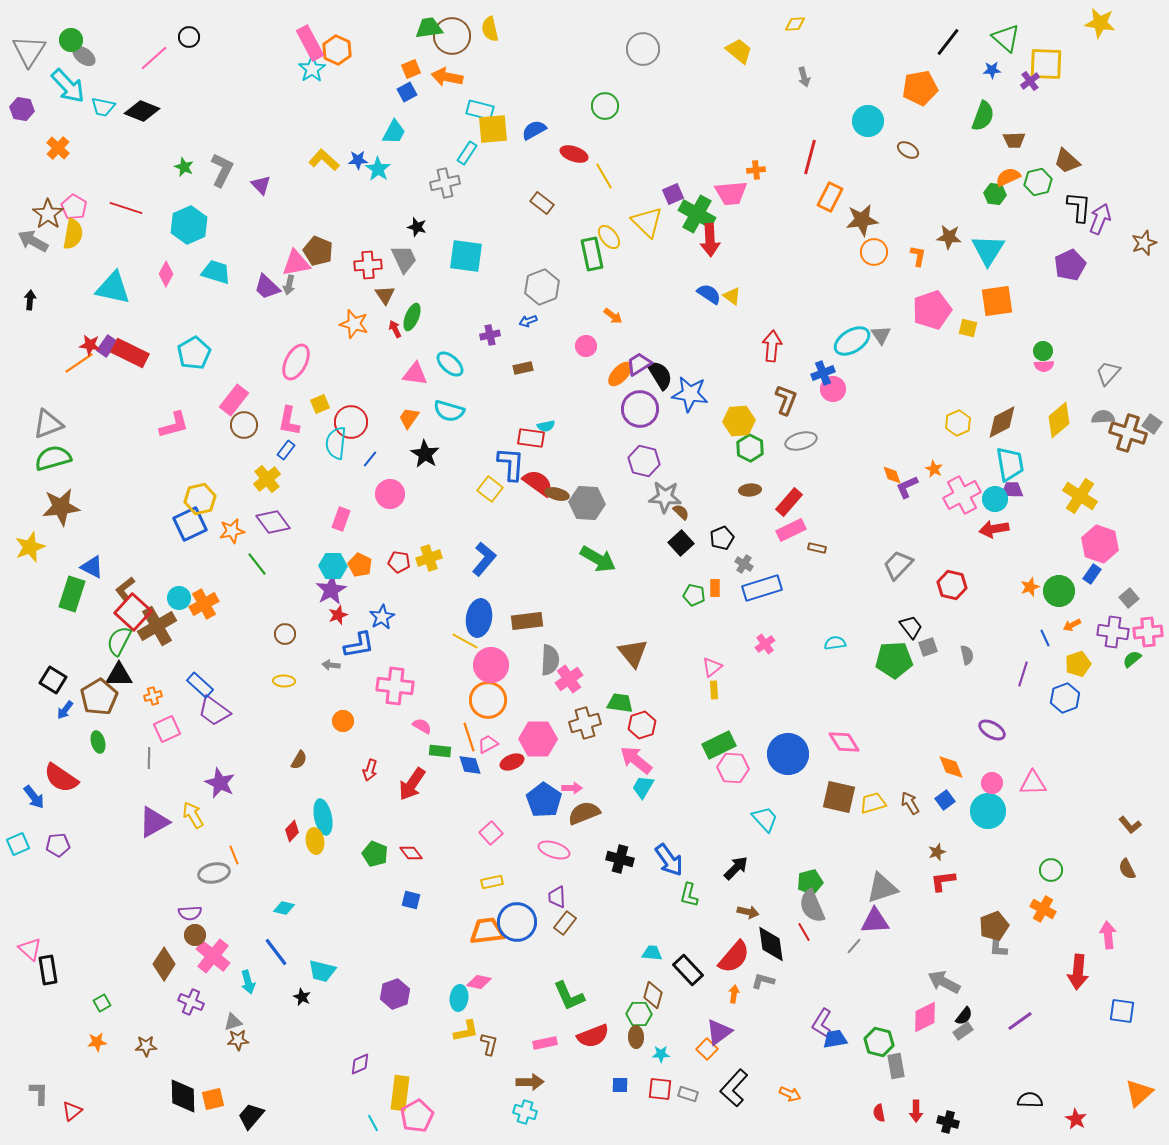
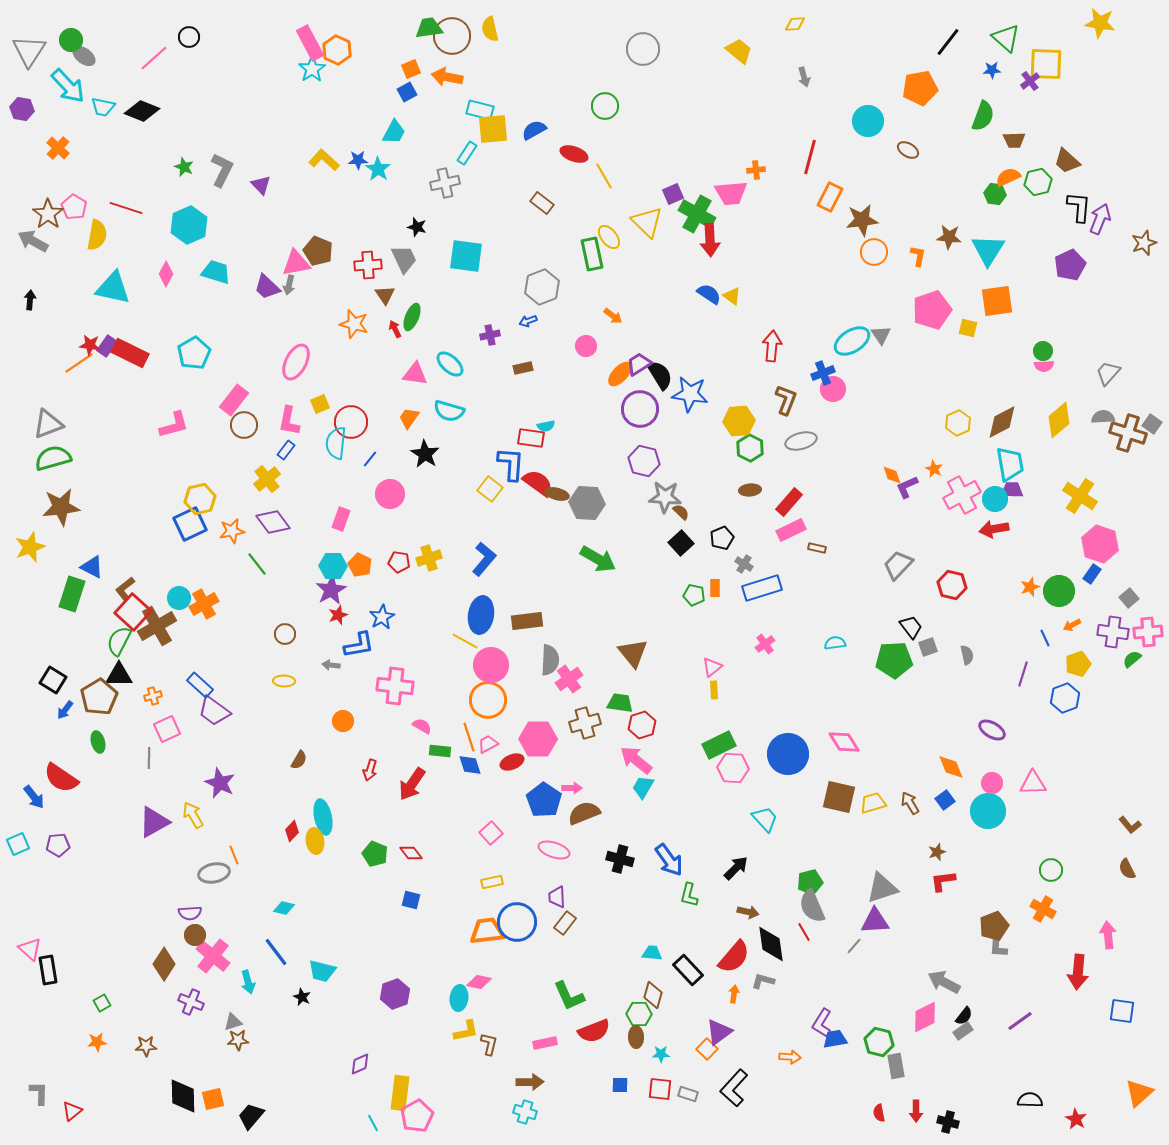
yellow semicircle at (73, 234): moved 24 px right, 1 px down
blue ellipse at (479, 618): moved 2 px right, 3 px up
red semicircle at (593, 1036): moved 1 px right, 5 px up
orange arrow at (790, 1094): moved 37 px up; rotated 20 degrees counterclockwise
